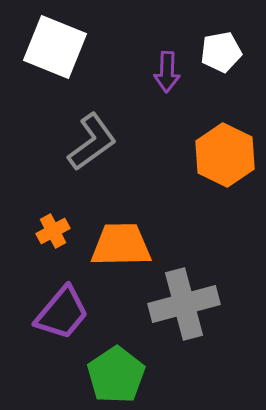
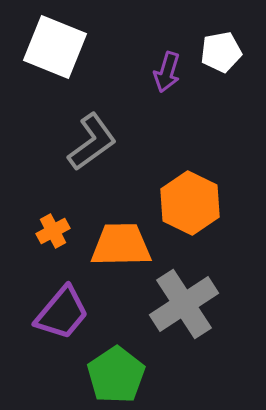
purple arrow: rotated 15 degrees clockwise
orange hexagon: moved 35 px left, 48 px down
gray cross: rotated 18 degrees counterclockwise
